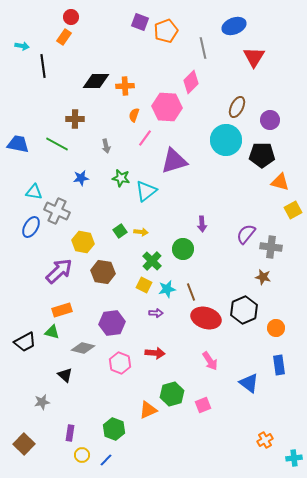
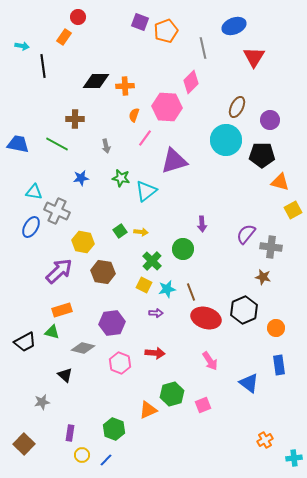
red circle at (71, 17): moved 7 px right
